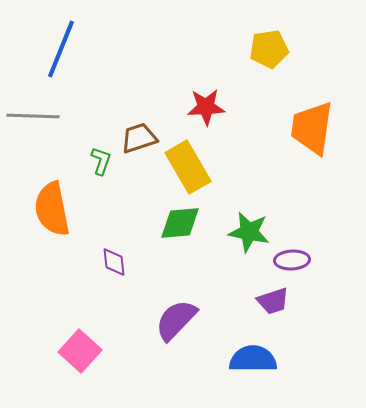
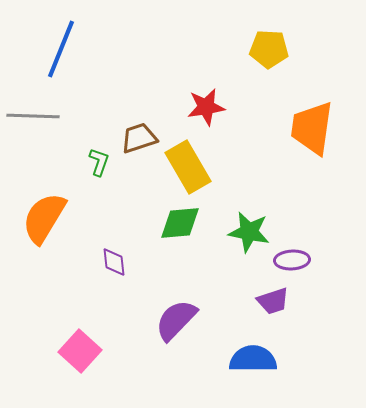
yellow pentagon: rotated 12 degrees clockwise
red star: rotated 6 degrees counterclockwise
green L-shape: moved 2 px left, 1 px down
orange semicircle: moved 8 px left, 9 px down; rotated 42 degrees clockwise
